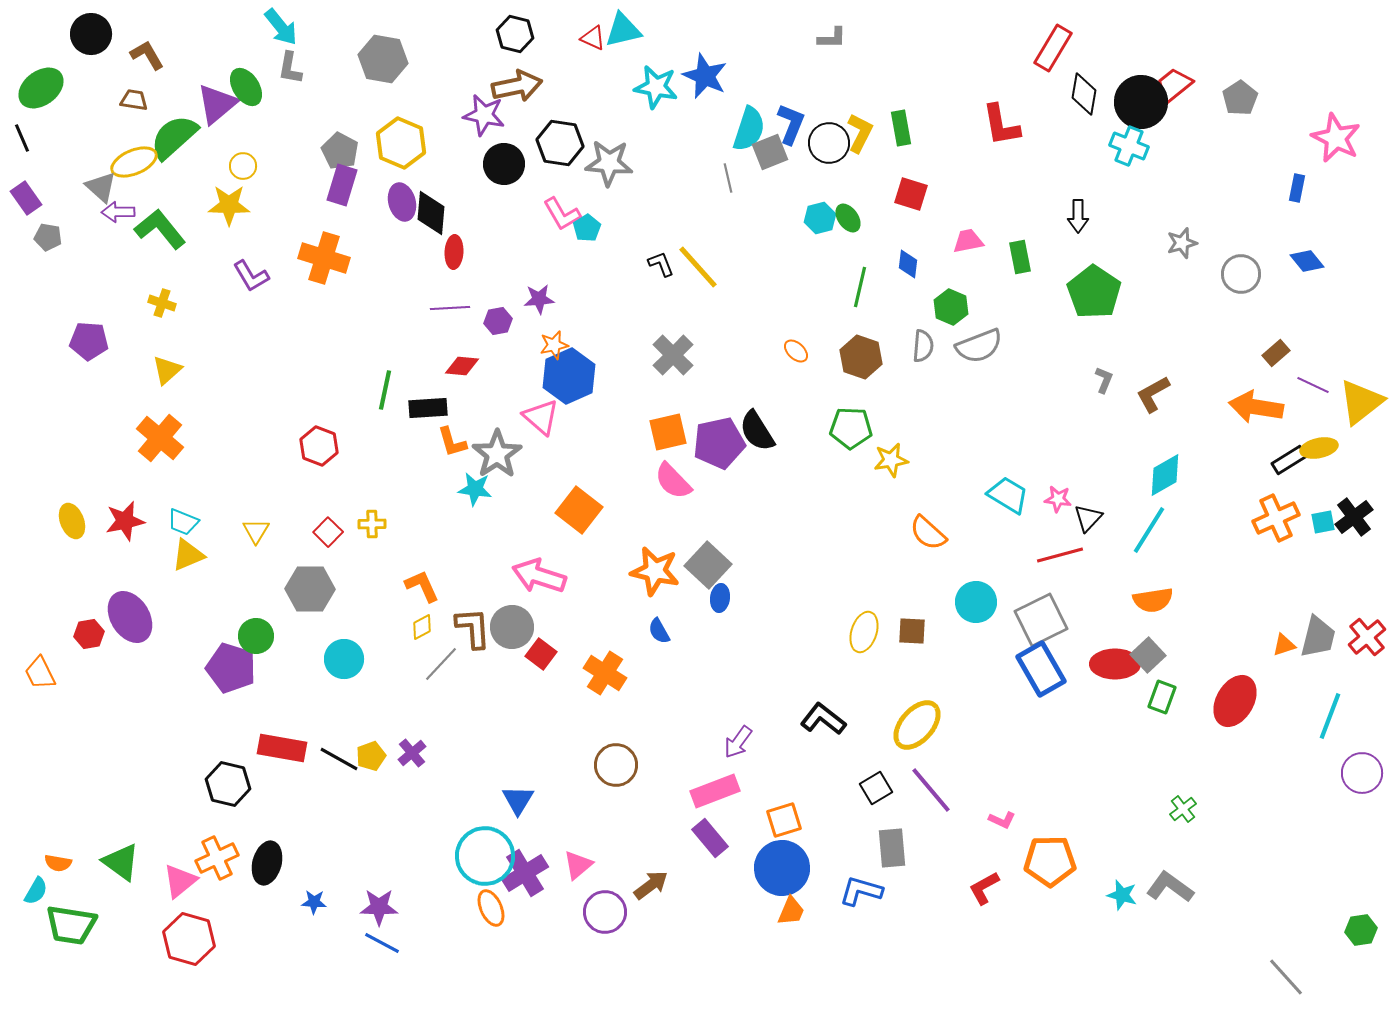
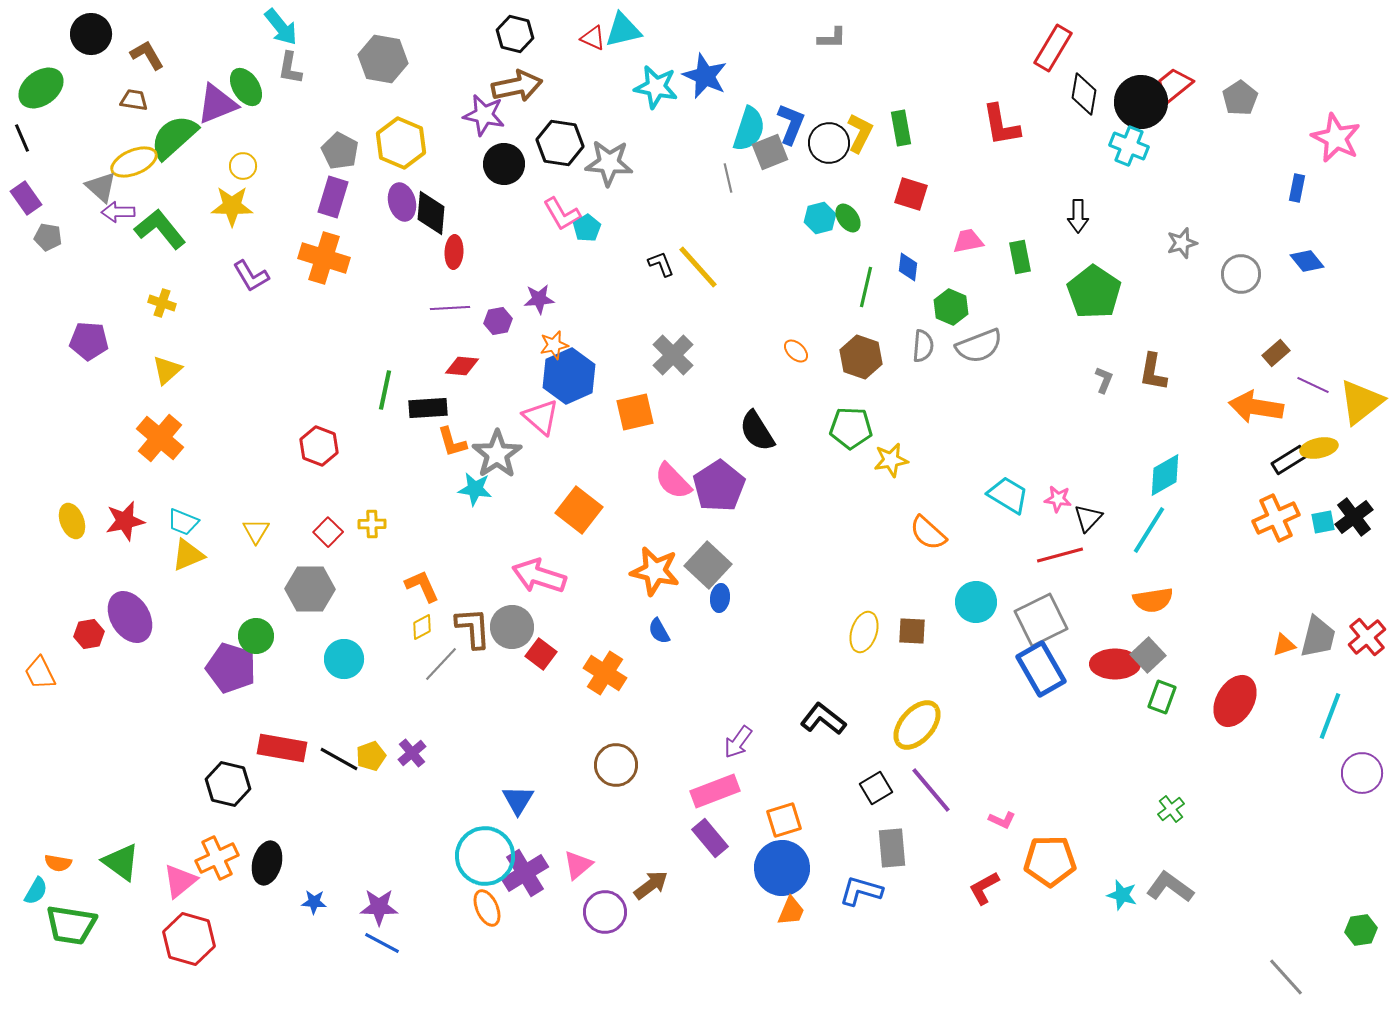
purple triangle at (217, 104): rotated 18 degrees clockwise
purple rectangle at (342, 185): moved 9 px left, 12 px down
yellow star at (229, 205): moved 3 px right, 1 px down
blue diamond at (908, 264): moved 3 px down
green line at (860, 287): moved 6 px right
brown L-shape at (1153, 394): moved 22 px up; rotated 51 degrees counterclockwise
orange square at (668, 432): moved 33 px left, 20 px up
purple pentagon at (719, 443): moved 43 px down; rotated 21 degrees counterclockwise
green cross at (1183, 809): moved 12 px left
orange ellipse at (491, 908): moved 4 px left
